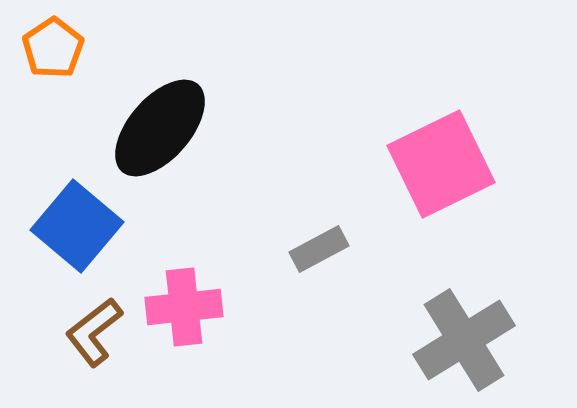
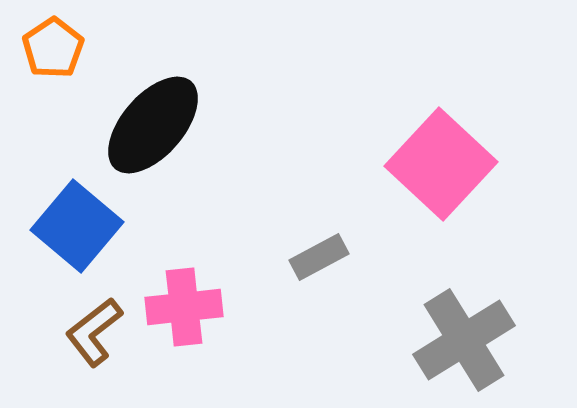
black ellipse: moved 7 px left, 3 px up
pink square: rotated 21 degrees counterclockwise
gray rectangle: moved 8 px down
